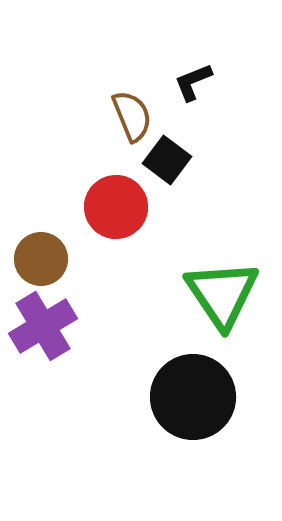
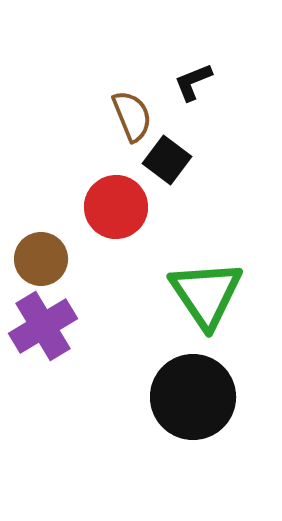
green triangle: moved 16 px left
